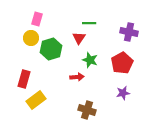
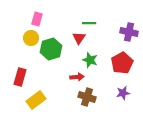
red rectangle: moved 4 px left, 2 px up
brown cross: moved 13 px up
